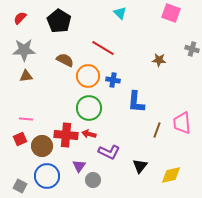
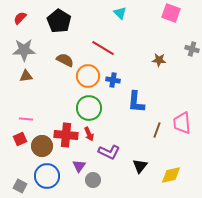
red arrow: rotated 128 degrees counterclockwise
